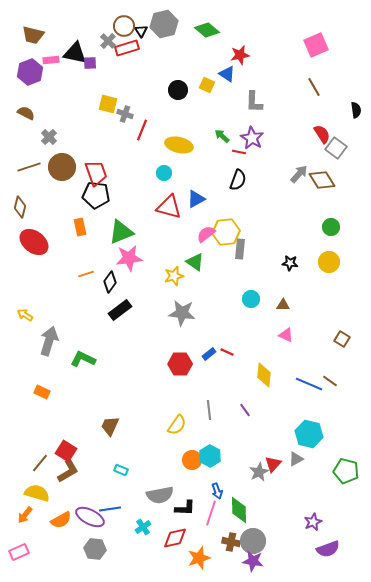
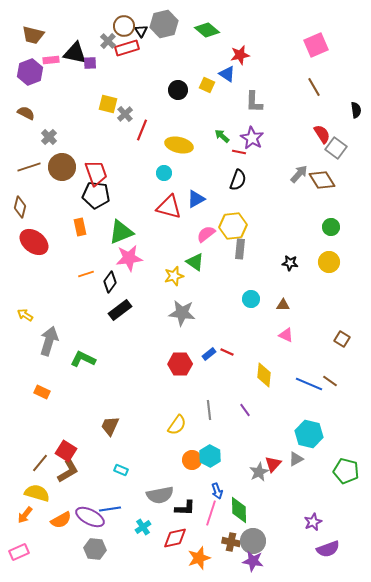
gray cross at (125, 114): rotated 28 degrees clockwise
yellow hexagon at (226, 232): moved 7 px right, 6 px up
